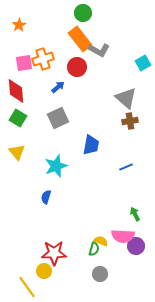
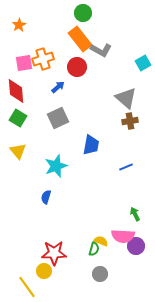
gray L-shape: moved 2 px right
yellow triangle: moved 1 px right, 1 px up
